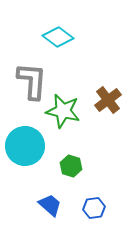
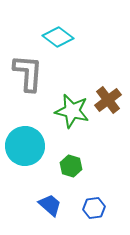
gray L-shape: moved 4 px left, 8 px up
green star: moved 9 px right
